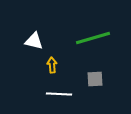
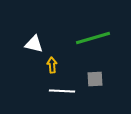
white triangle: moved 3 px down
white line: moved 3 px right, 3 px up
